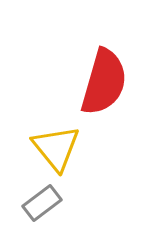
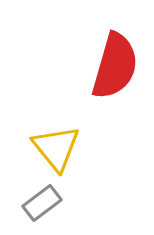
red semicircle: moved 11 px right, 16 px up
